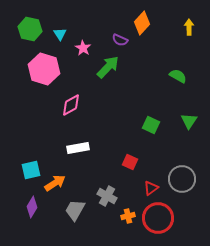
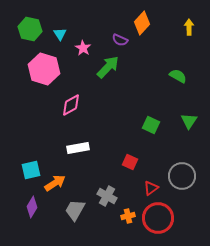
gray circle: moved 3 px up
